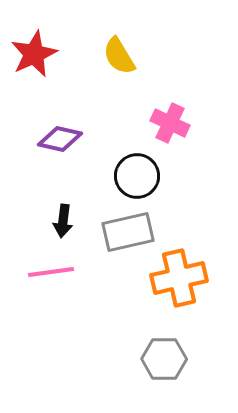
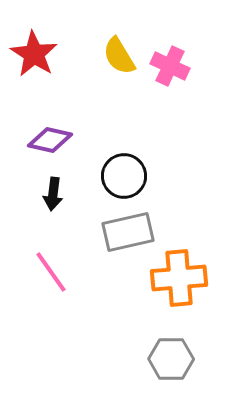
red star: rotated 15 degrees counterclockwise
pink cross: moved 57 px up
purple diamond: moved 10 px left, 1 px down
black circle: moved 13 px left
black arrow: moved 10 px left, 27 px up
pink line: rotated 63 degrees clockwise
orange cross: rotated 8 degrees clockwise
gray hexagon: moved 7 px right
